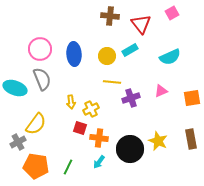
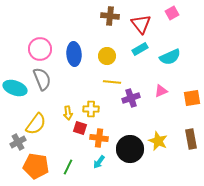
cyan rectangle: moved 10 px right, 1 px up
yellow arrow: moved 3 px left, 11 px down
yellow cross: rotated 28 degrees clockwise
